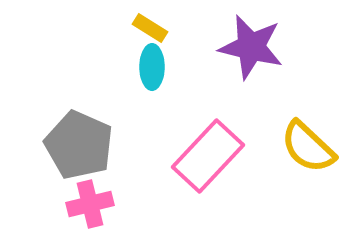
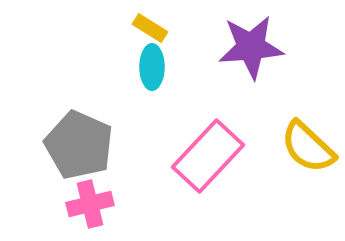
purple star: rotated 18 degrees counterclockwise
